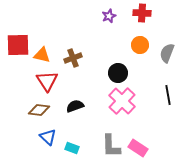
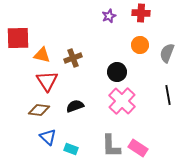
red cross: moved 1 px left
red square: moved 7 px up
black circle: moved 1 px left, 1 px up
cyan rectangle: moved 1 px left, 1 px down
